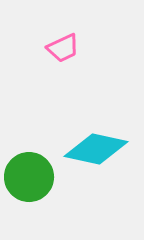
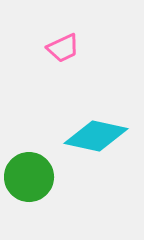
cyan diamond: moved 13 px up
